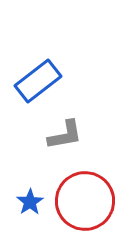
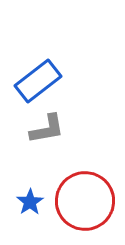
gray L-shape: moved 18 px left, 6 px up
